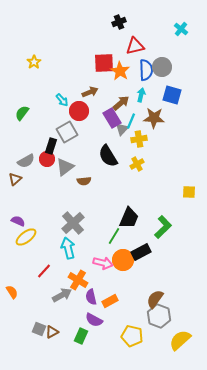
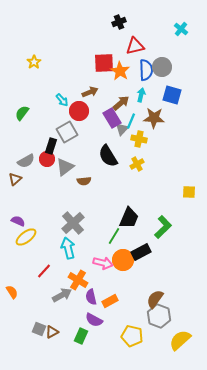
yellow cross at (139, 139): rotated 21 degrees clockwise
